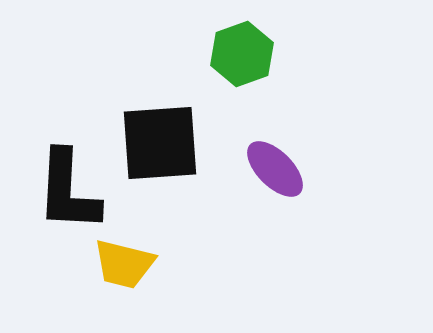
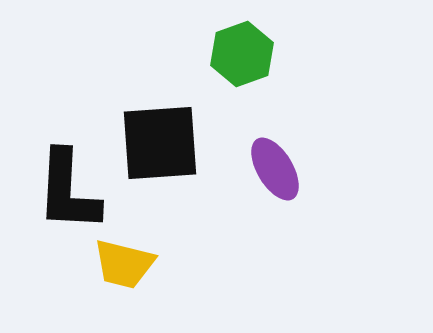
purple ellipse: rotated 14 degrees clockwise
